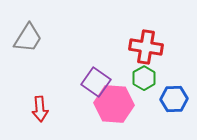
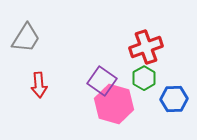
gray trapezoid: moved 2 px left
red cross: rotated 28 degrees counterclockwise
purple square: moved 6 px right, 1 px up
pink hexagon: rotated 12 degrees clockwise
red arrow: moved 1 px left, 24 px up
